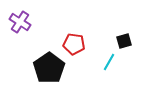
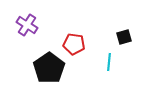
purple cross: moved 7 px right, 3 px down
black square: moved 4 px up
cyan line: rotated 24 degrees counterclockwise
